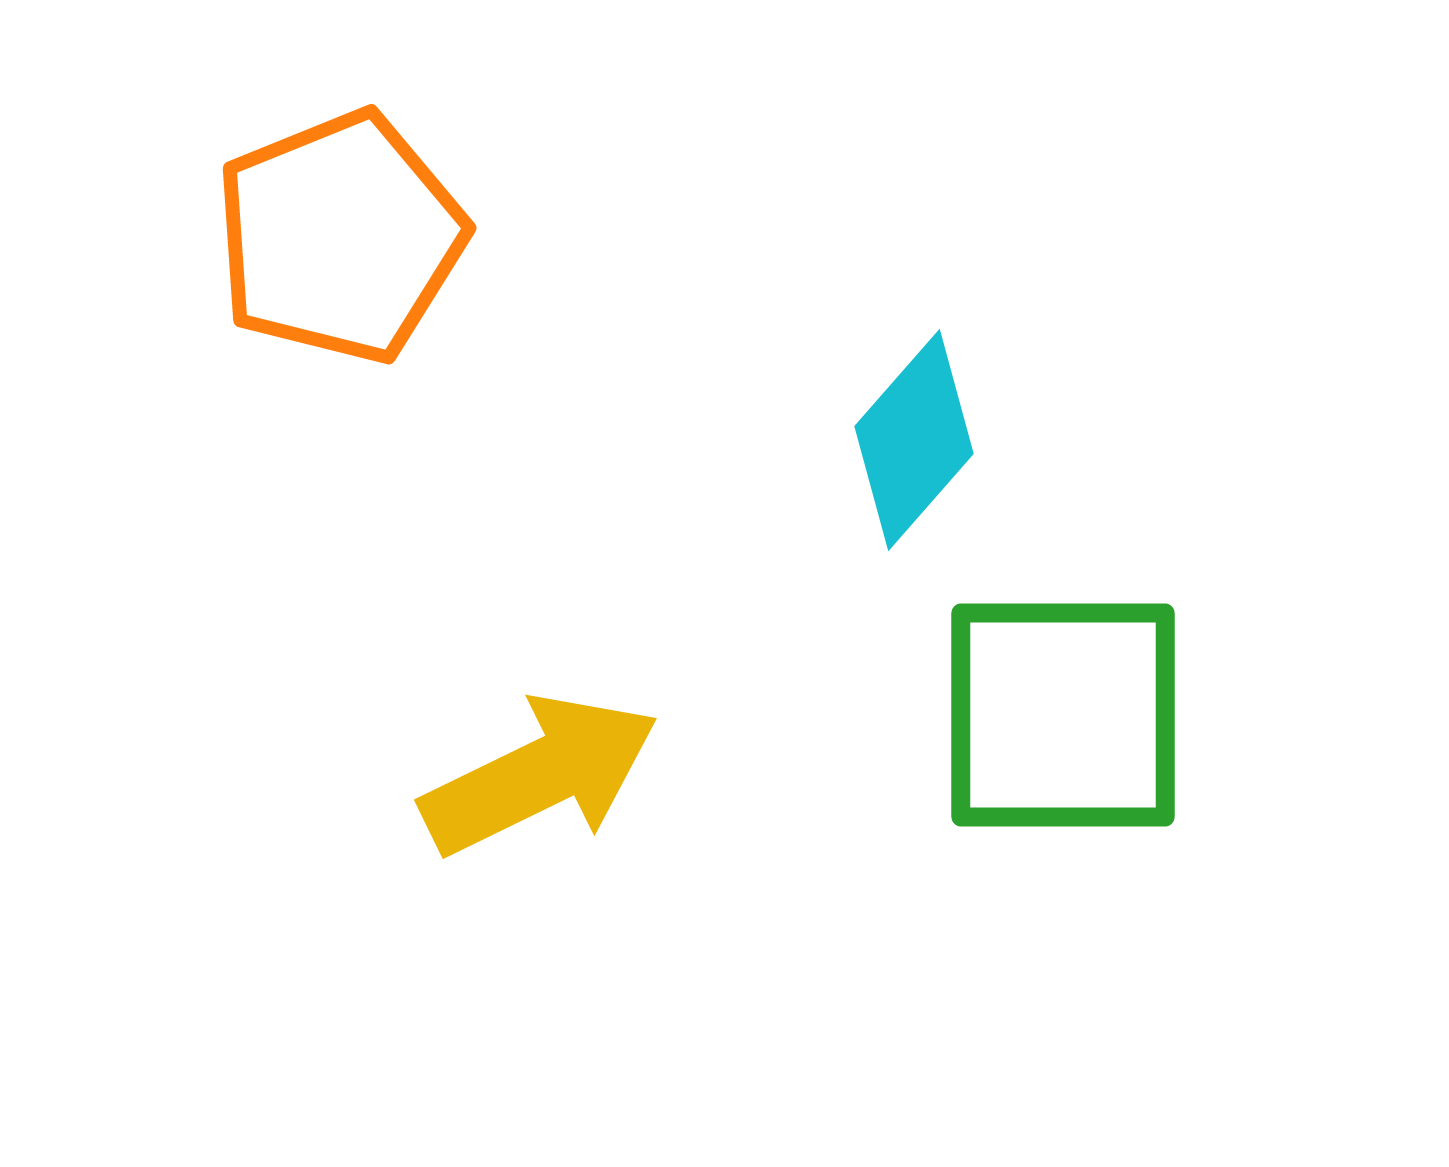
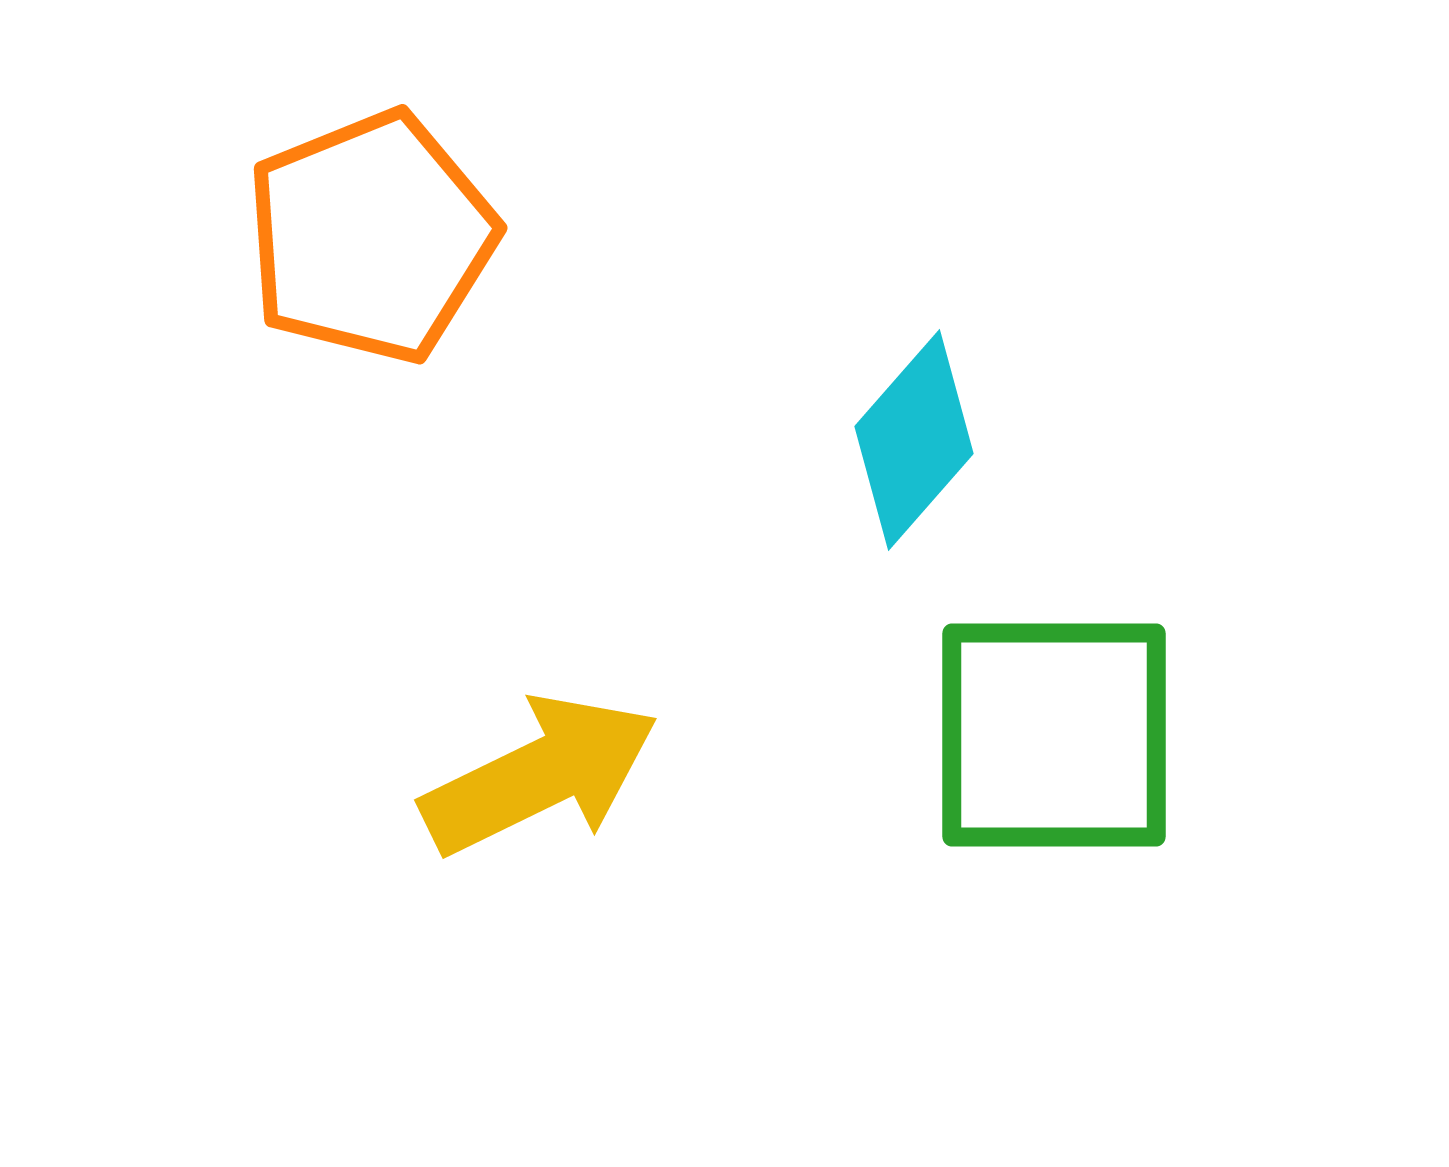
orange pentagon: moved 31 px right
green square: moved 9 px left, 20 px down
